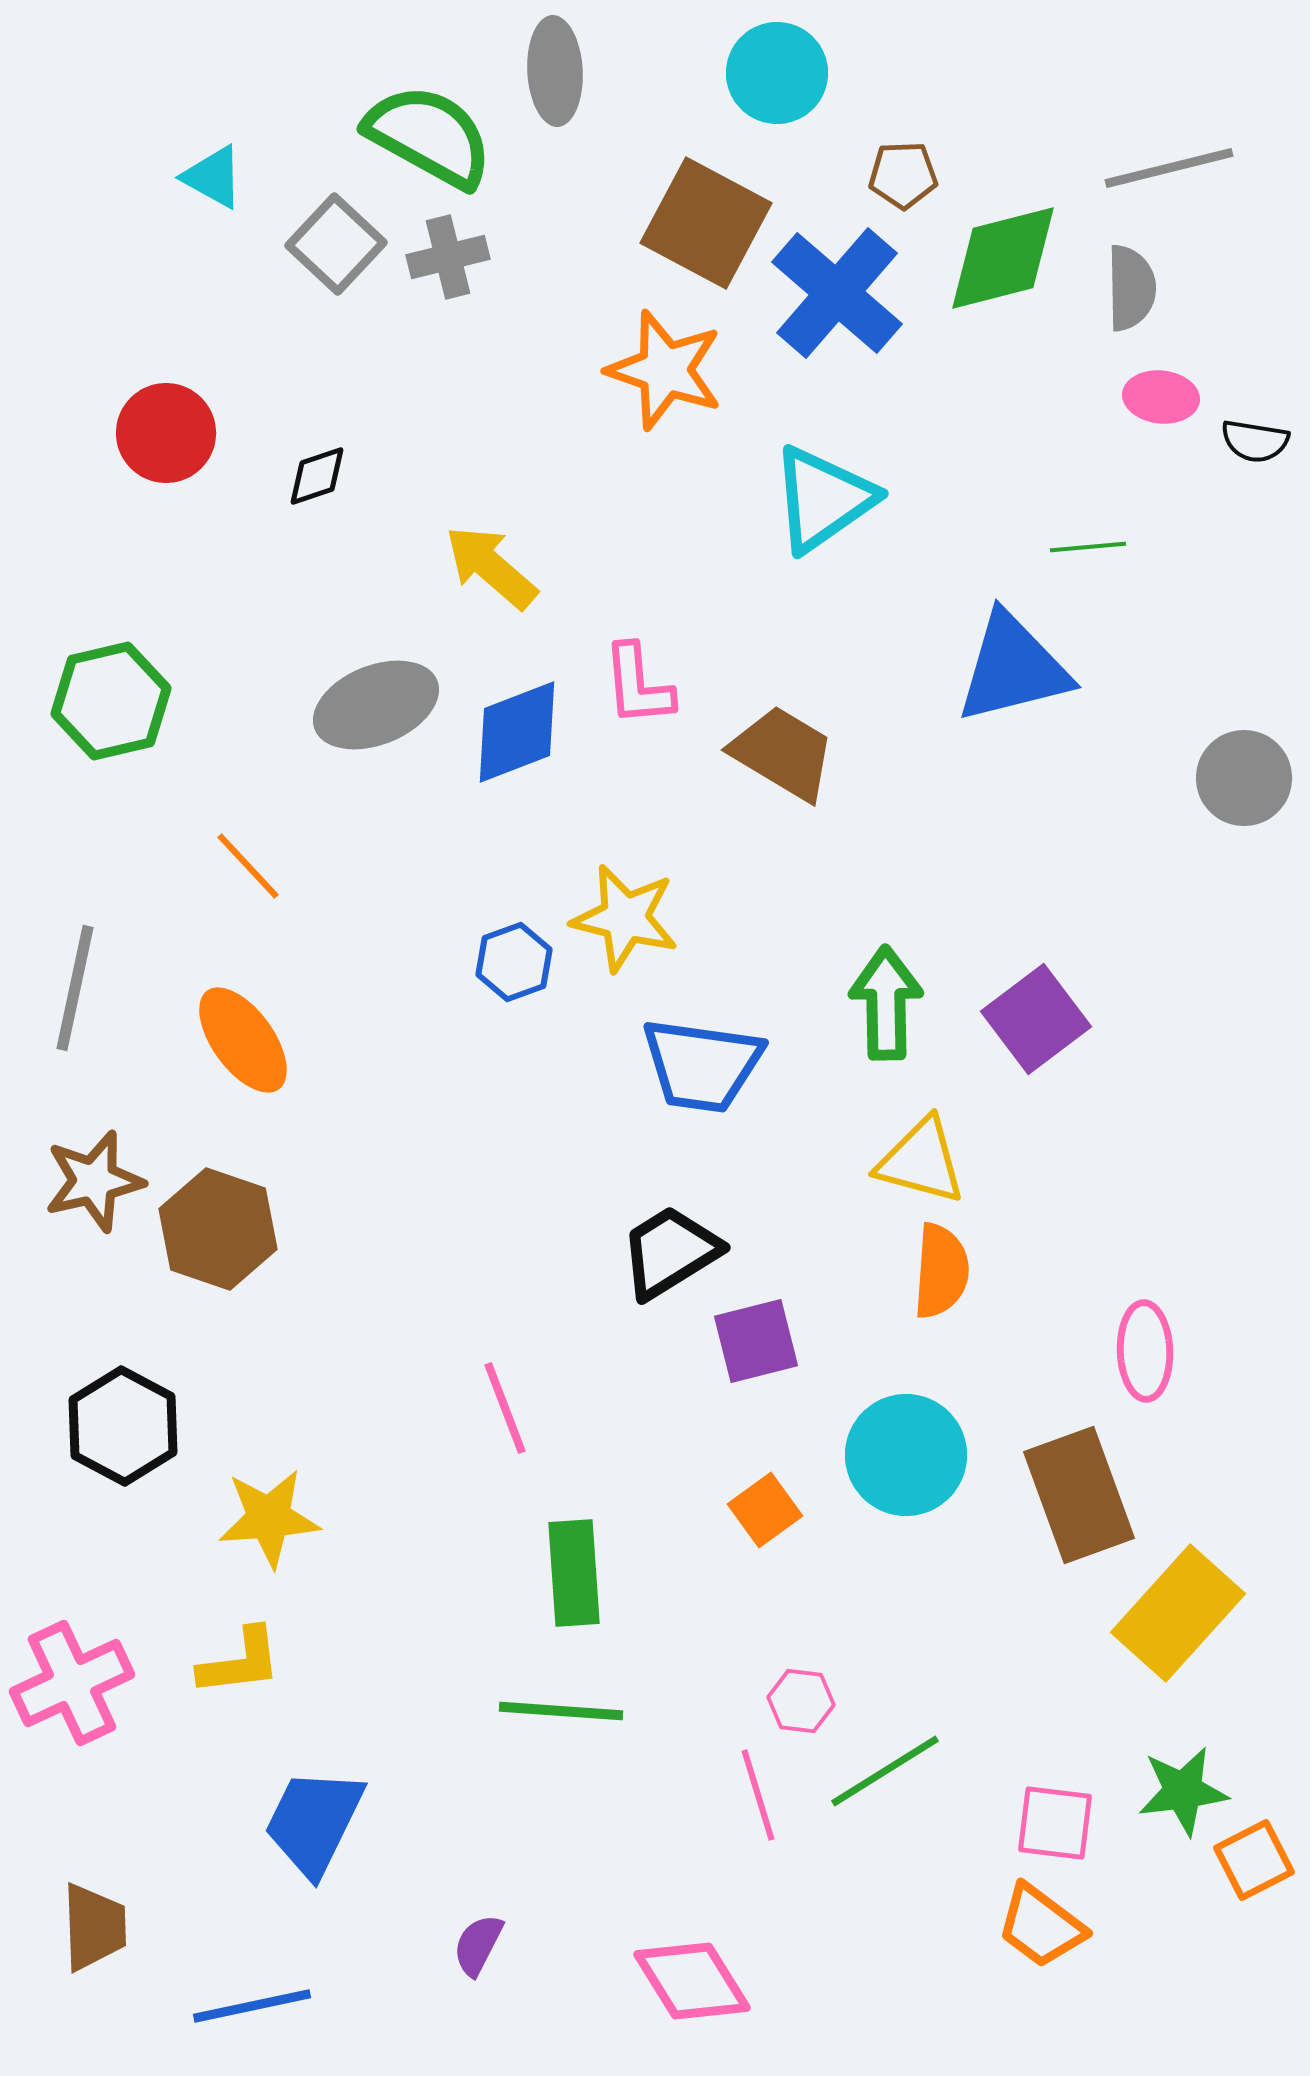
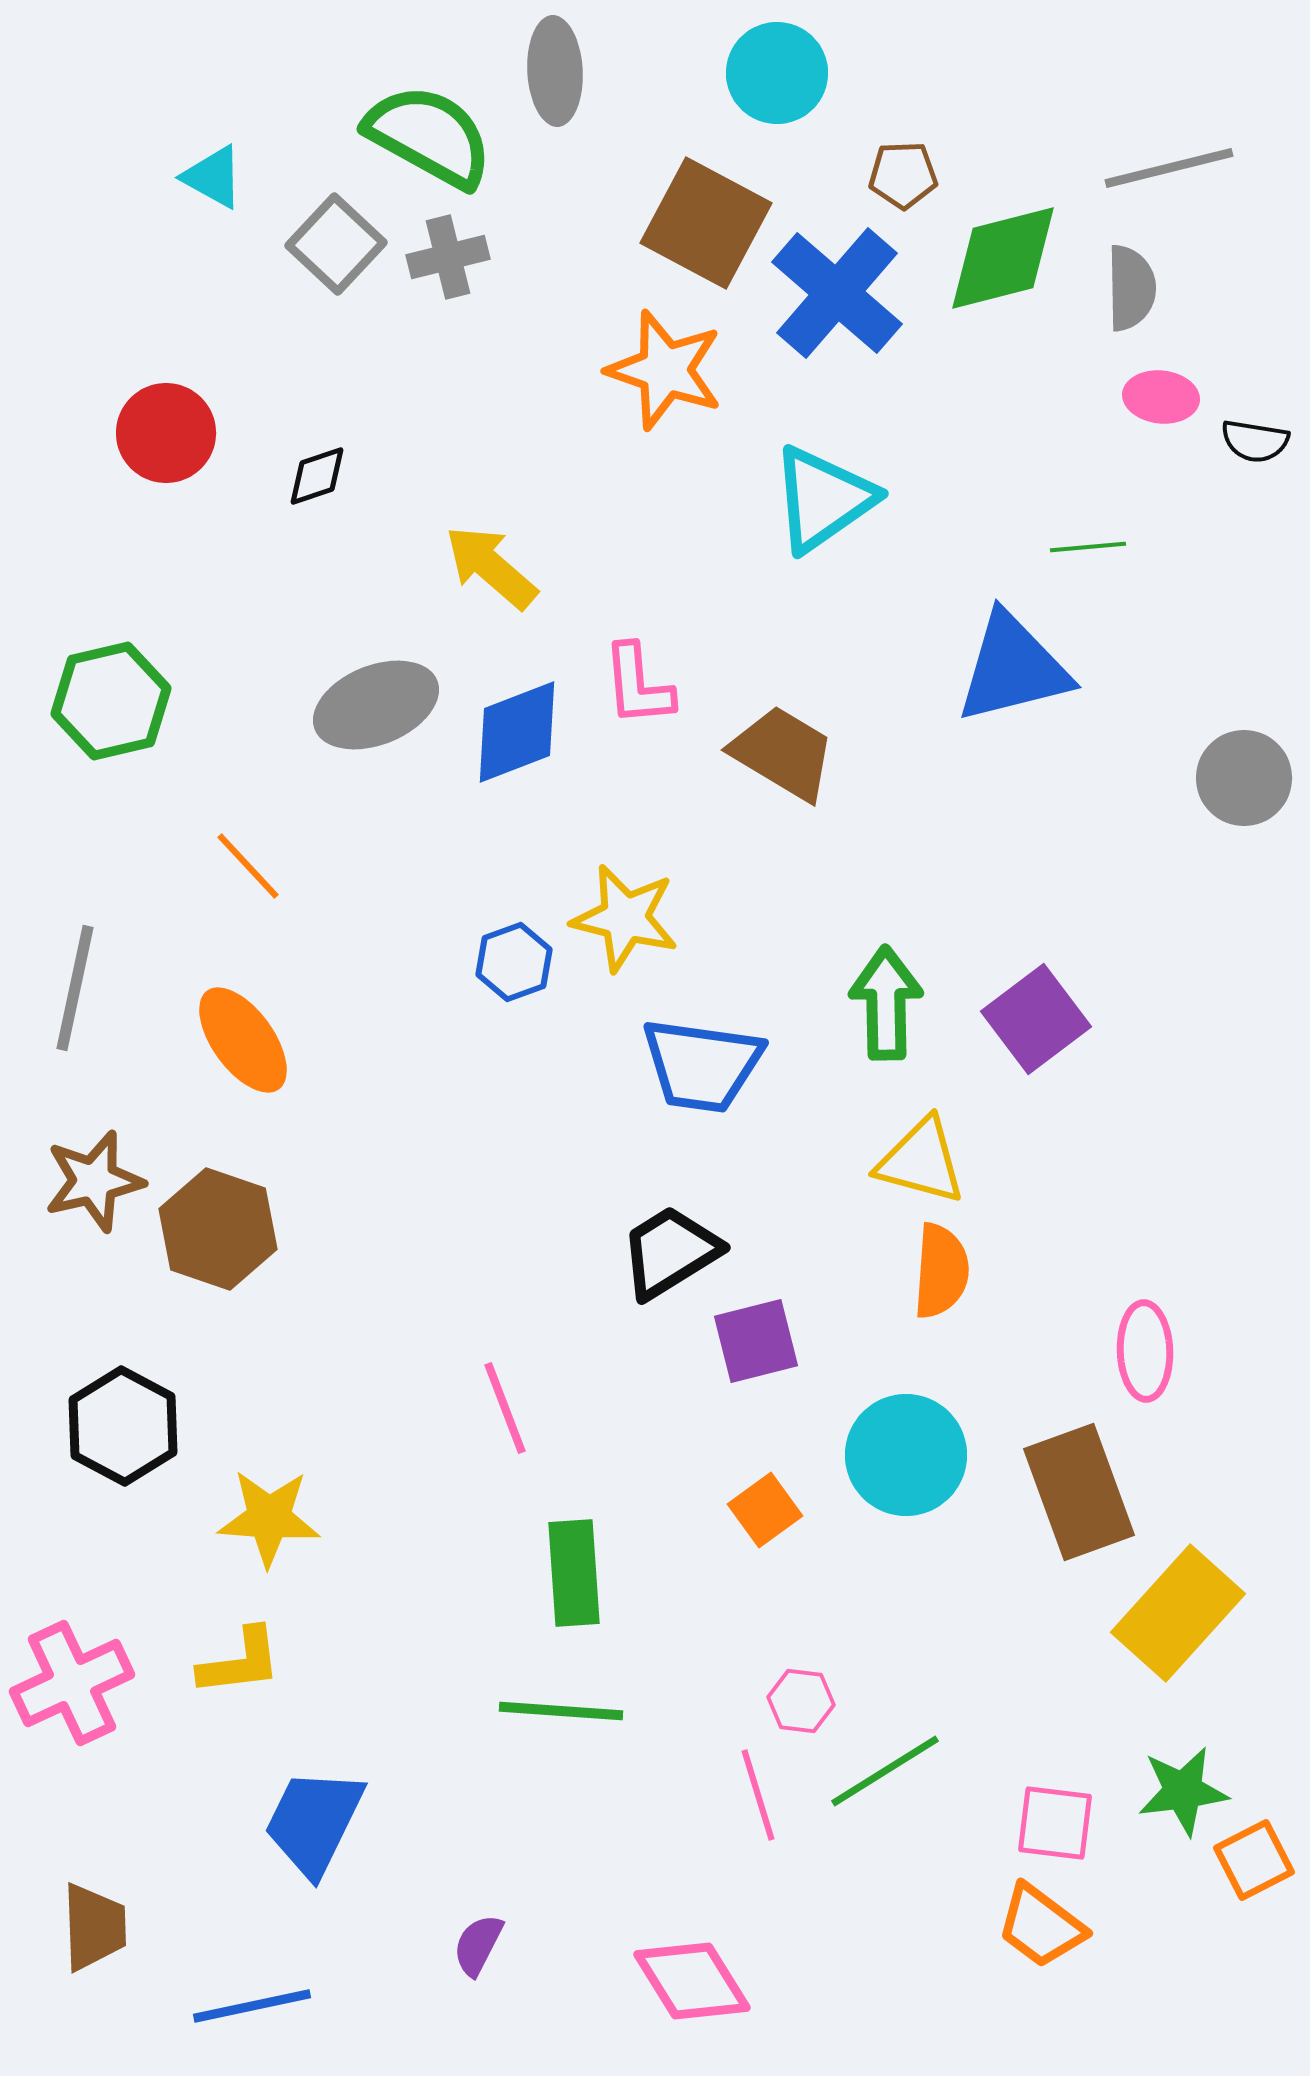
brown rectangle at (1079, 1495): moved 3 px up
yellow star at (269, 1518): rotated 8 degrees clockwise
